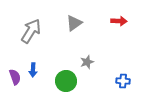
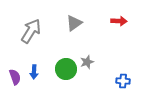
blue arrow: moved 1 px right, 2 px down
green circle: moved 12 px up
